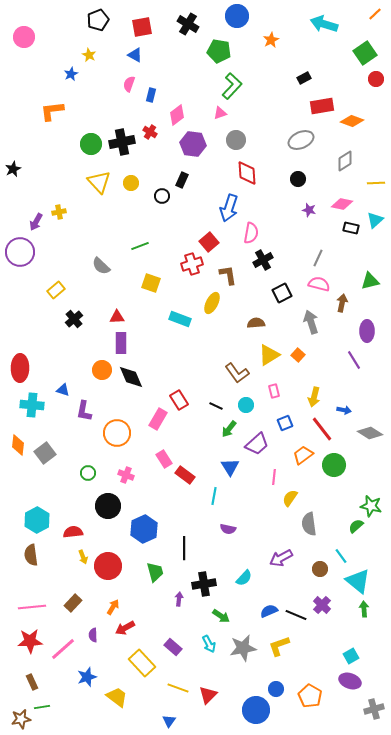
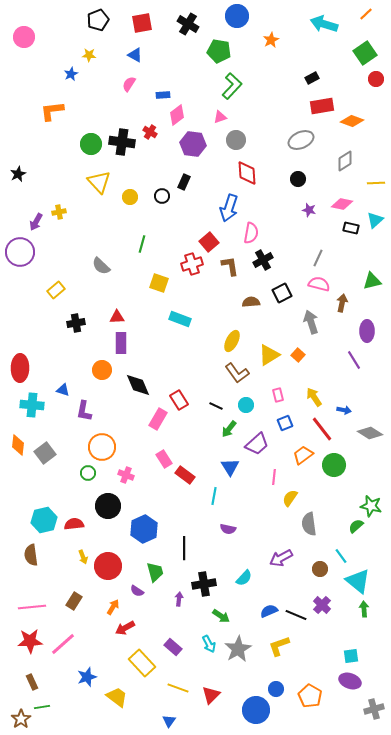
orange line at (375, 14): moved 9 px left
red square at (142, 27): moved 4 px up
yellow star at (89, 55): rotated 24 degrees counterclockwise
black rectangle at (304, 78): moved 8 px right
pink semicircle at (129, 84): rotated 14 degrees clockwise
blue rectangle at (151, 95): moved 12 px right; rotated 72 degrees clockwise
pink triangle at (220, 113): moved 4 px down
black cross at (122, 142): rotated 20 degrees clockwise
black star at (13, 169): moved 5 px right, 5 px down
black rectangle at (182, 180): moved 2 px right, 2 px down
yellow circle at (131, 183): moved 1 px left, 14 px down
green line at (140, 246): moved 2 px right, 2 px up; rotated 54 degrees counterclockwise
brown L-shape at (228, 275): moved 2 px right, 9 px up
green triangle at (370, 281): moved 2 px right
yellow square at (151, 283): moved 8 px right
yellow ellipse at (212, 303): moved 20 px right, 38 px down
black cross at (74, 319): moved 2 px right, 4 px down; rotated 30 degrees clockwise
brown semicircle at (256, 323): moved 5 px left, 21 px up
black diamond at (131, 377): moved 7 px right, 8 px down
pink rectangle at (274, 391): moved 4 px right, 4 px down
yellow arrow at (314, 397): rotated 132 degrees clockwise
orange circle at (117, 433): moved 15 px left, 14 px down
cyan hexagon at (37, 520): moved 7 px right; rotated 15 degrees clockwise
red semicircle at (73, 532): moved 1 px right, 8 px up
brown rectangle at (73, 603): moved 1 px right, 2 px up; rotated 12 degrees counterclockwise
purple semicircle at (93, 635): moved 44 px right, 44 px up; rotated 56 degrees counterclockwise
gray star at (243, 648): moved 5 px left, 1 px down; rotated 20 degrees counterclockwise
pink line at (63, 649): moved 5 px up
cyan square at (351, 656): rotated 21 degrees clockwise
red triangle at (208, 695): moved 3 px right
brown star at (21, 719): rotated 24 degrees counterclockwise
